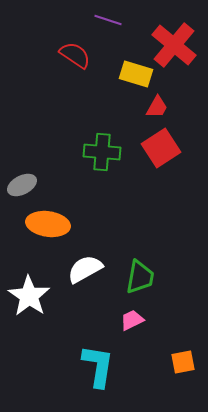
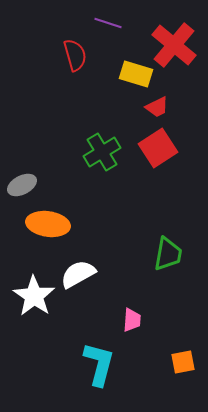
purple line: moved 3 px down
red semicircle: rotated 40 degrees clockwise
red trapezoid: rotated 35 degrees clockwise
red square: moved 3 px left
green cross: rotated 36 degrees counterclockwise
white semicircle: moved 7 px left, 5 px down
green trapezoid: moved 28 px right, 23 px up
white star: moved 5 px right
pink trapezoid: rotated 120 degrees clockwise
cyan L-shape: moved 1 px right, 2 px up; rotated 6 degrees clockwise
